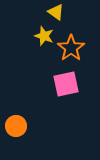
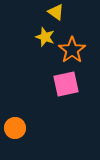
yellow star: moved 1 px right, 1 px down
orange star: moved 1 px right, 2 px down
orange circle: moved 1 px left, 2 px down
